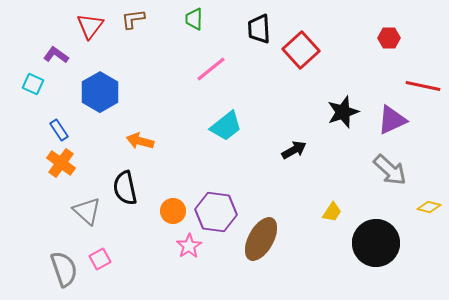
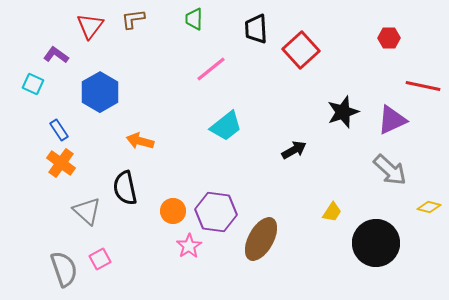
black trapezoid: moved 3 px left
